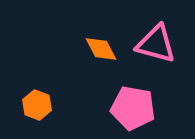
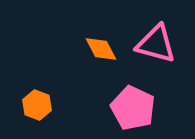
pink pentagon: rotated 15 degrees clockwise
